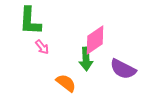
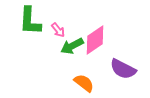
pink arrow: moved 16 px right, 17 px up
green arrow: moved 14 px left, 13 px up; rotated 65 degrees clockwise
orange semicircle: moved 18 px right
